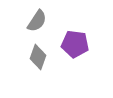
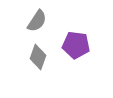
purple pentagon: moved 1 px right, 1 px down
